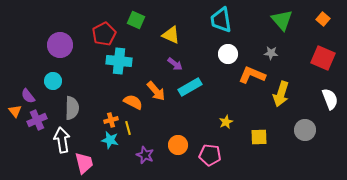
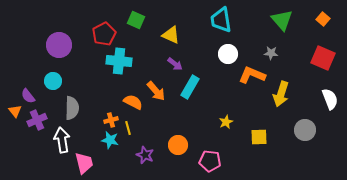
purple circle: moved 1 px left
cyan rectangle: rotated 30 degrees counterclockwise
pink pentagon: moved 6 px down
